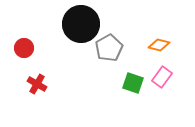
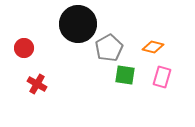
black circle: moved 3 px left
orange diamond: moved 6 px left, 2 px down
pink rectangle: rotated 20 degrees counterclockwise
green square: moved 8 px left, 8 px up; rotated 10 degrees counterclockwise
